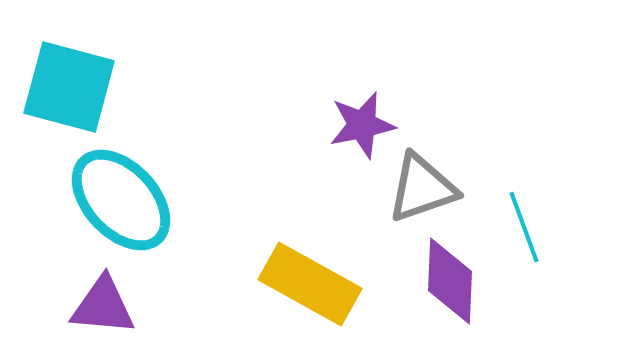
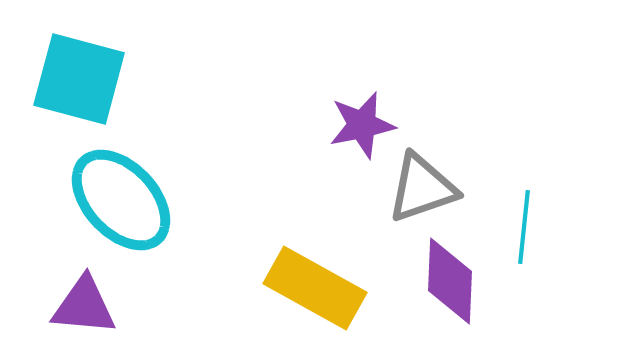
cyan square: moved 10 px right, 8 px up
cyan line: rotated 26 degrees clockwise
yellow rectangle: moved 5 px right, 4 px down
purple triangle: moved 19 px left
